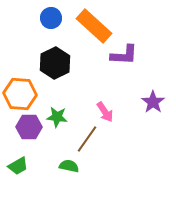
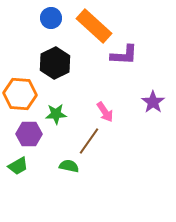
green star: moved 1 px left, 3 px up; rotated 10 degrees counterclockwise
purple hexagon: moved 7 px down
brown line: moved 2 px right, 2 px down
